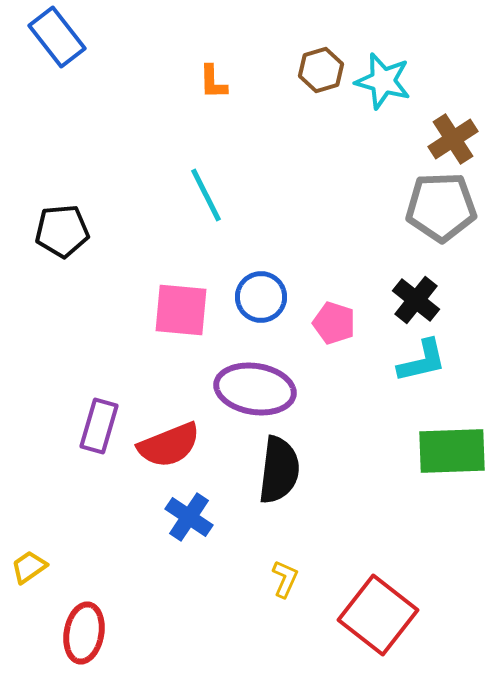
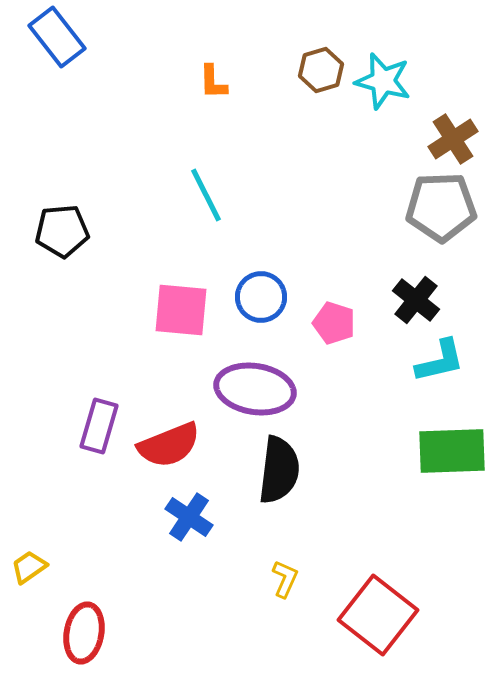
cyan L-shape: moved 18 px right
